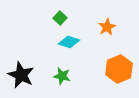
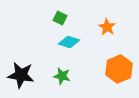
green square: rotated 16 degrees counterclockwise
orange star: rotated 12 degrees counterclockwise
black star: rotated 16 degrees counterclockwise
